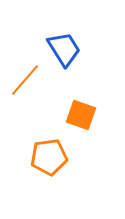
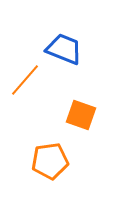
blue trapezoid: rotated 36 degrees counterclockwise
orange pentagon: moved 1 px right, 4 px down
